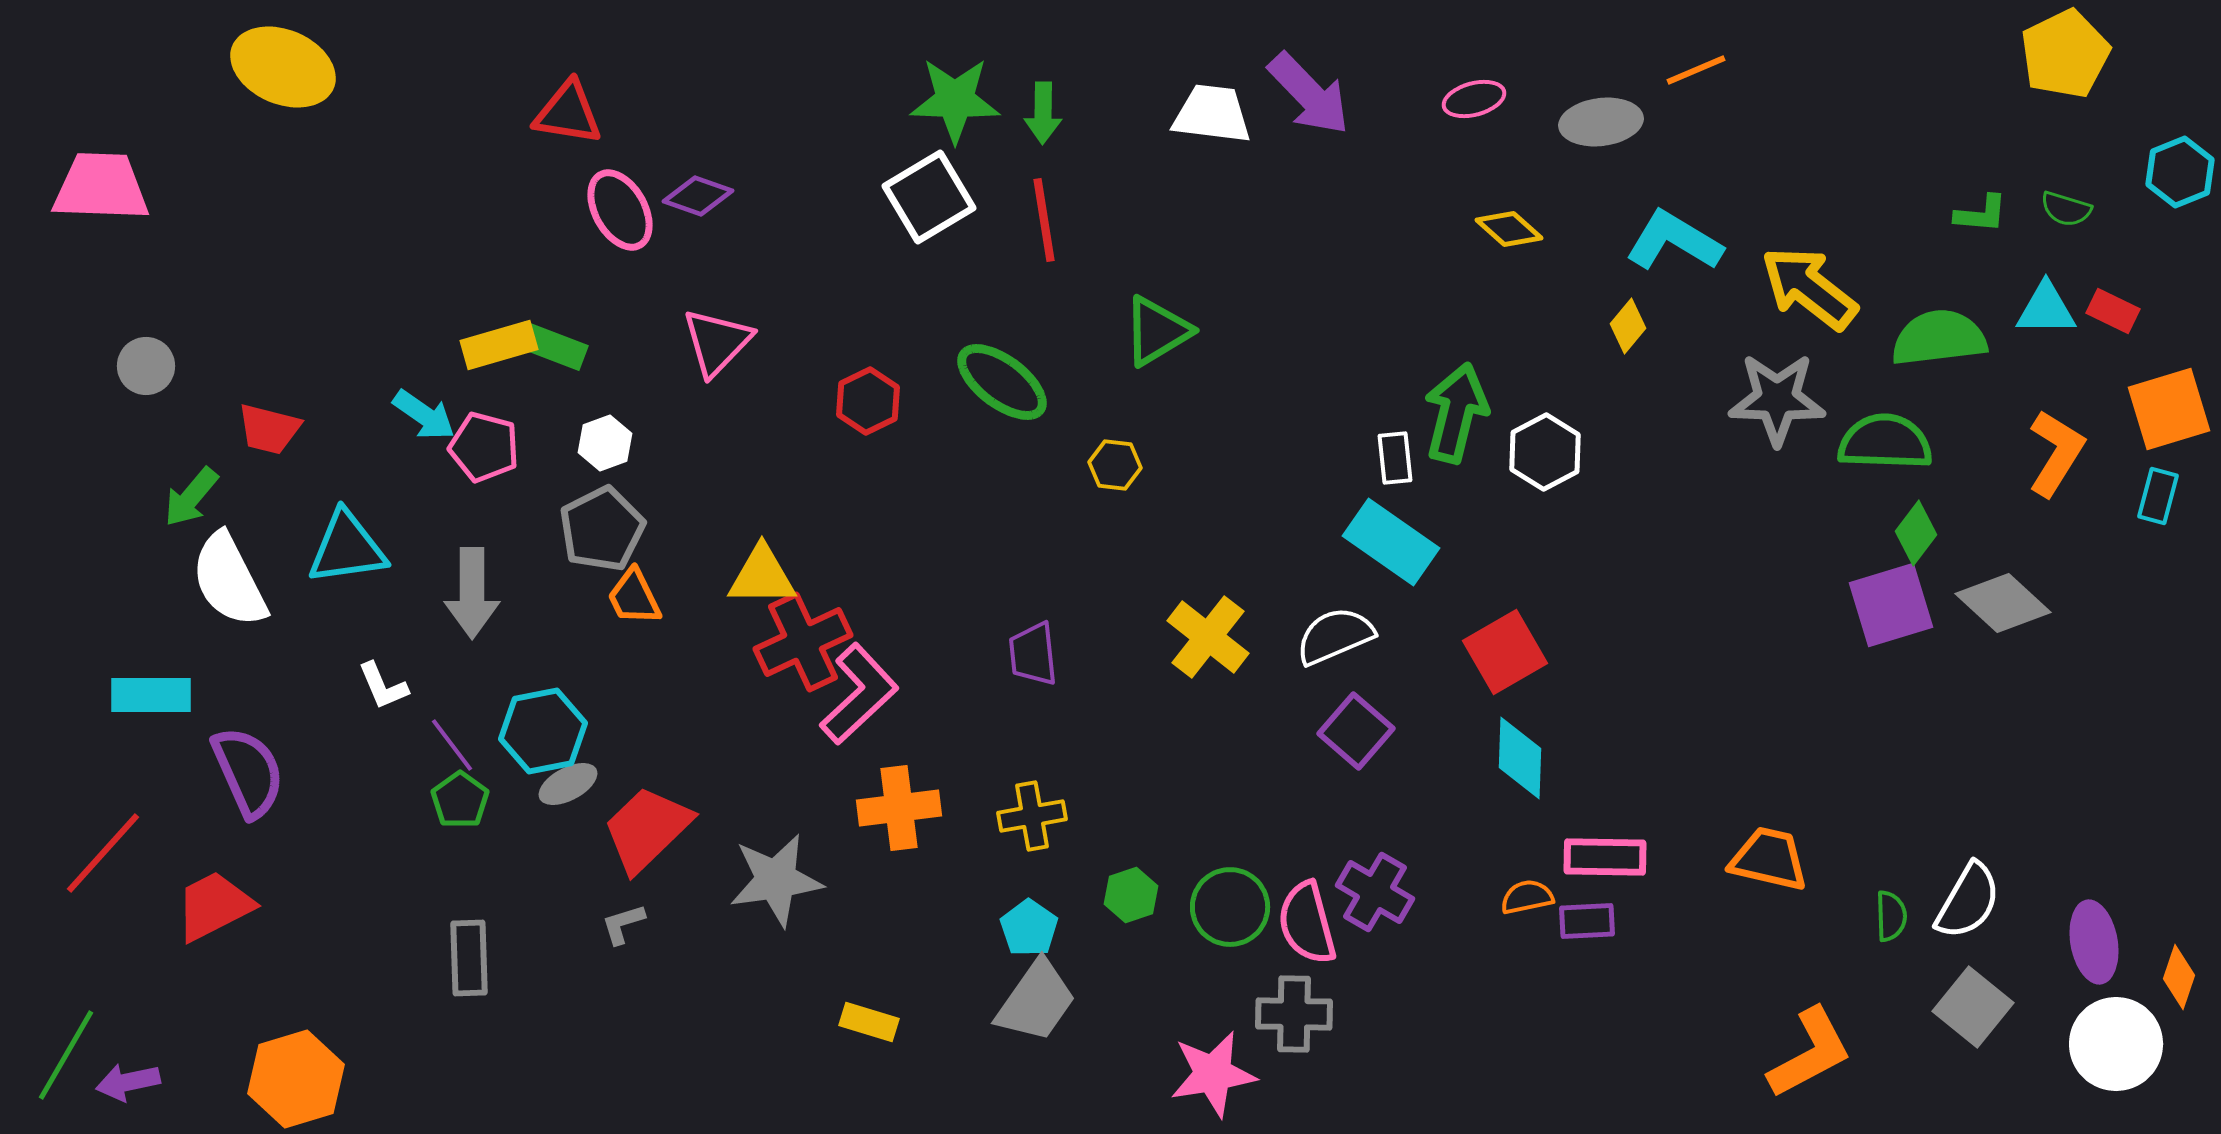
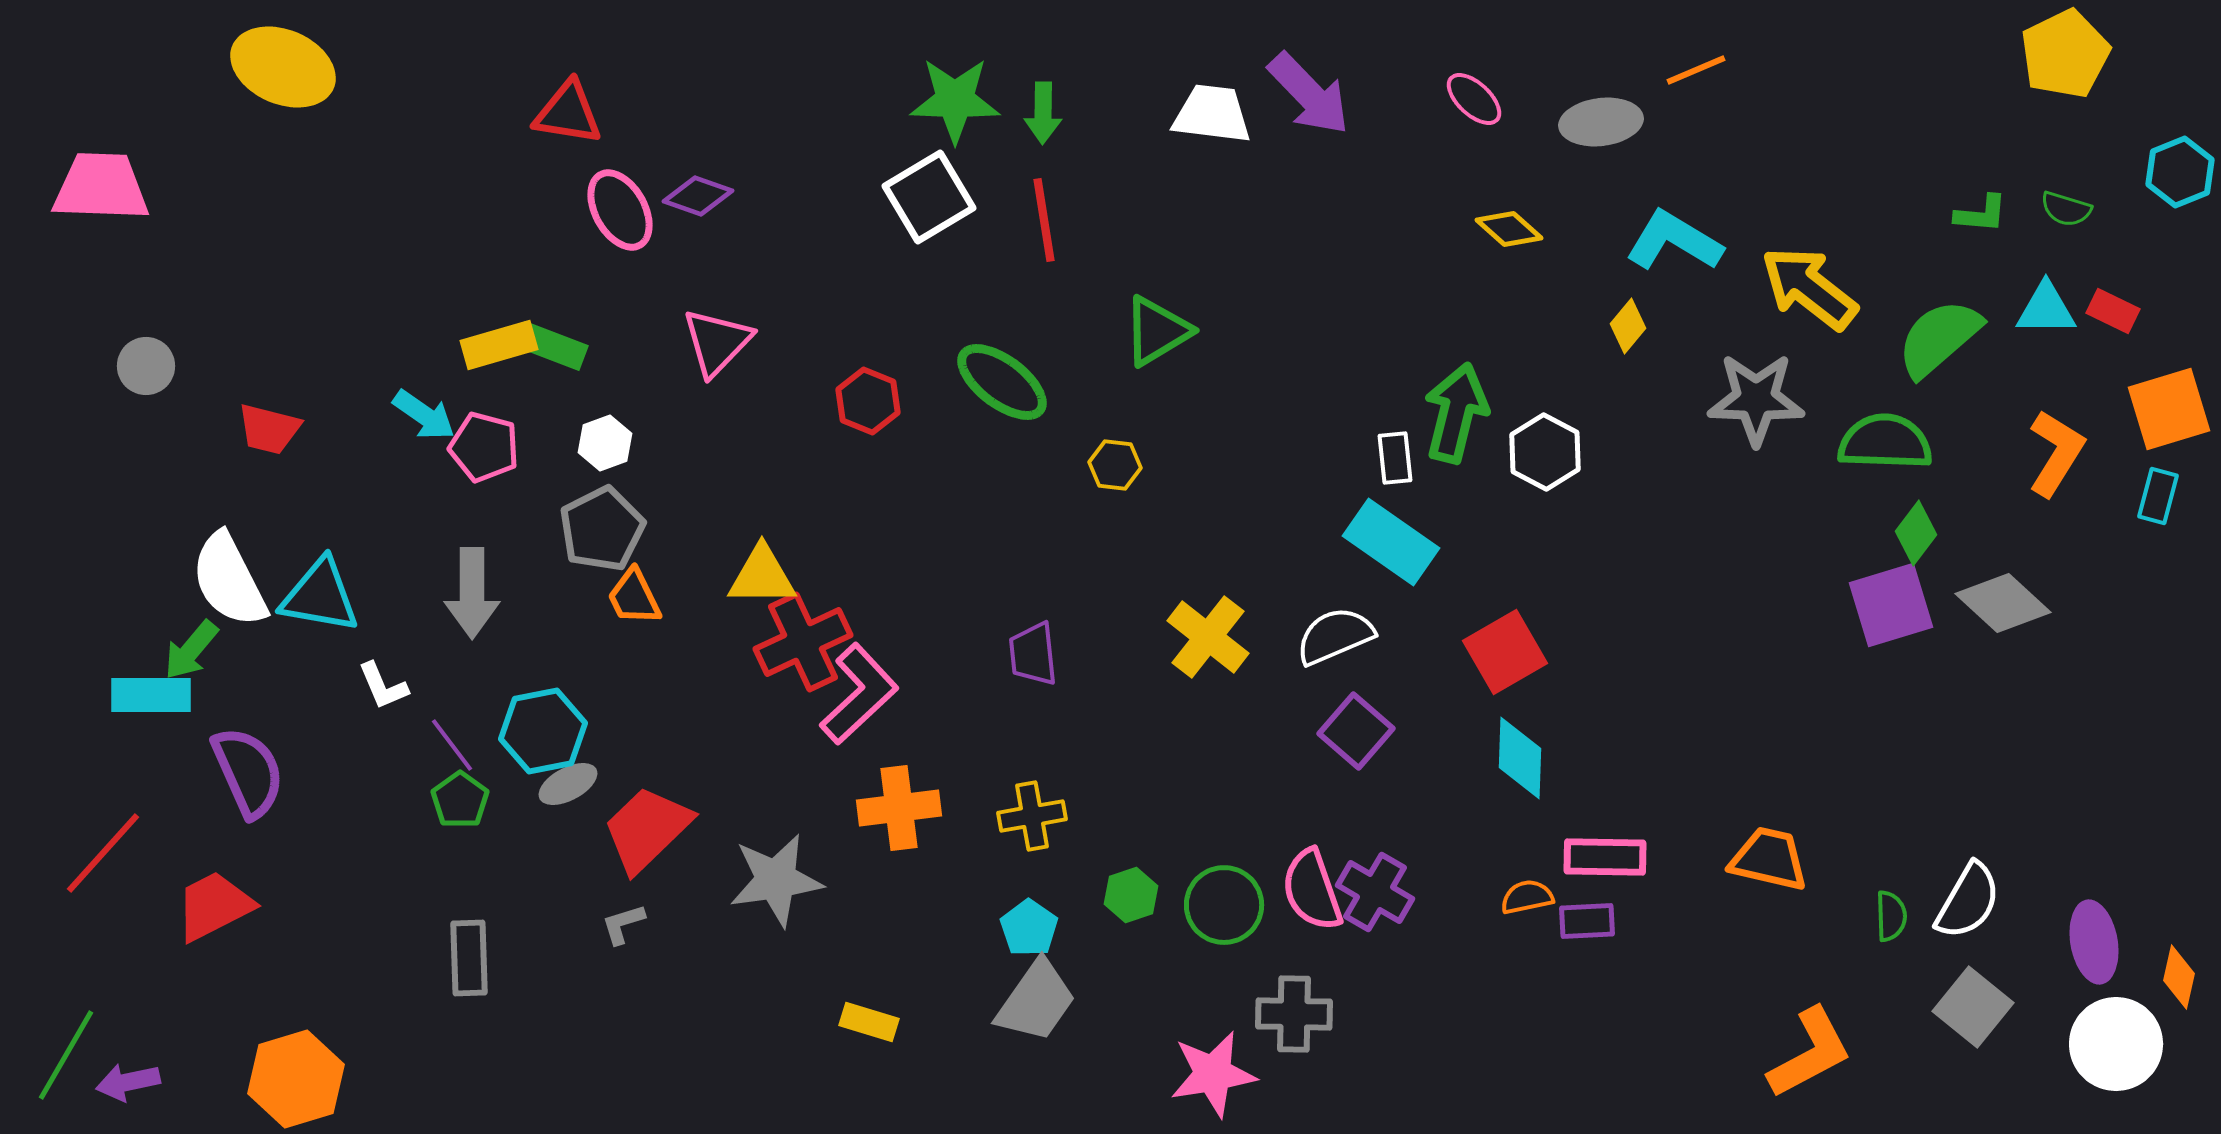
pink ellipse at (1474, 99): rotated 58 degrees clockwise
green semicircle at (1939, 338): rotated 34 degrees counterclockwise
gray star at (1777, 399): moved 21 px left
red hexagon at (868, 401): rotated 12 degrees counterclockwise
white hexagon at (1545, 452): rotated 4 degrees counterclockwise
green arrow at (191, 497): moved 153 px down
cyan triangle at (347, 548): moved 27 px left, 48 px down; rotated 18 degrees clockwise
green circle at (1230, 907): moved 6 px left, 2 px up
pink semicircle at (1307, 923): moved 5 px right, 33 px up; rotated 4 degrees counterclockwise
orange diamond at (2179, 977): rotated 6 degrees counterclockwise
